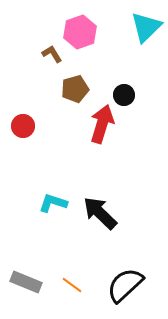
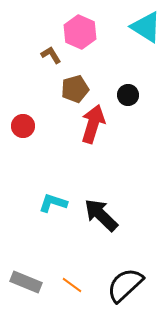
cyan triangle: rotated 44 degrees counterclockwise
pink hexagon: rotated 16 degrees counterclockwise
brown L-shape: moved 1 px left, 1 px down
black circle: moved 4 px right
red arrow: moved 9 px left
black arrow: moved 1 px right, 2 px down
